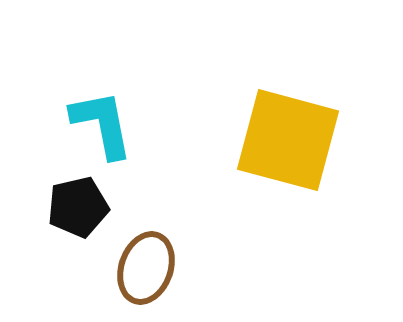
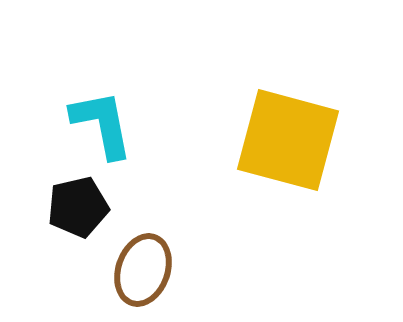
brown ellipse: moved 3 px left, 2 px down
